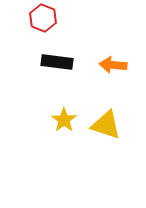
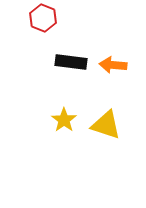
black rectangle: moved 14 px right
